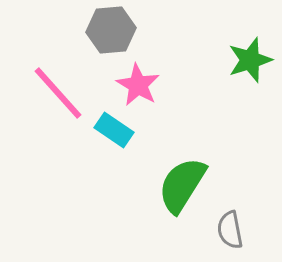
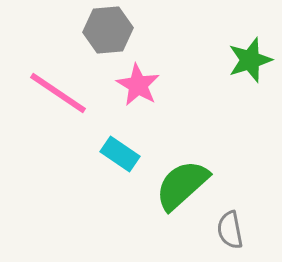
gray hexagon: moved 3 px left
pink line: rotated 14 degrees counterclockwise
cyan rectangle: moved 6 px right, 24 px down
green semicircle: rotated 16 degrees clockwise
